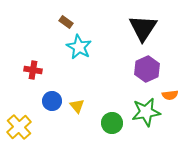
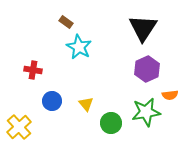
yellow triangle: moved 9 px right, 2 px up
green circle: moved 1 px left
